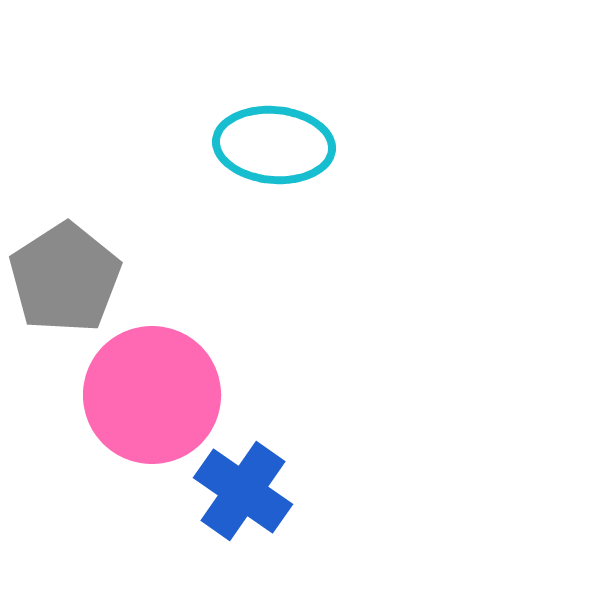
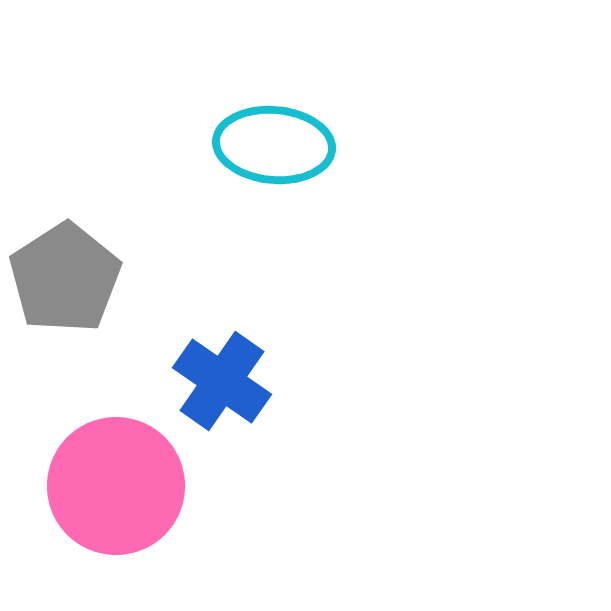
pink circle: moved 36 px left, 91 px down
blue cross: moved 21 px left, 110 px up
